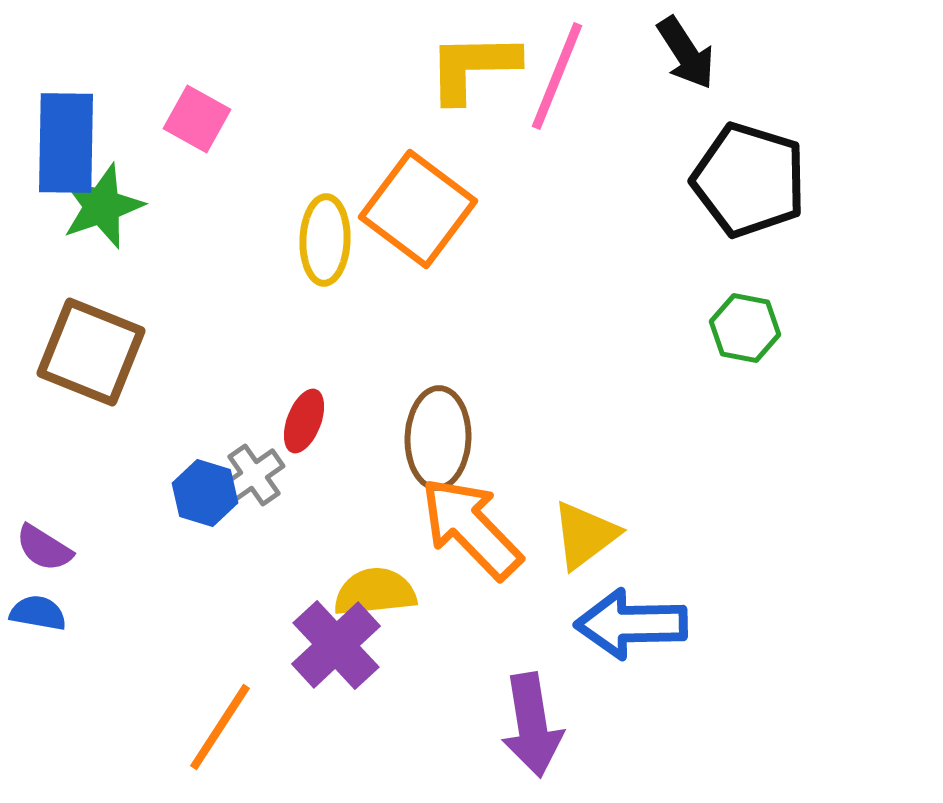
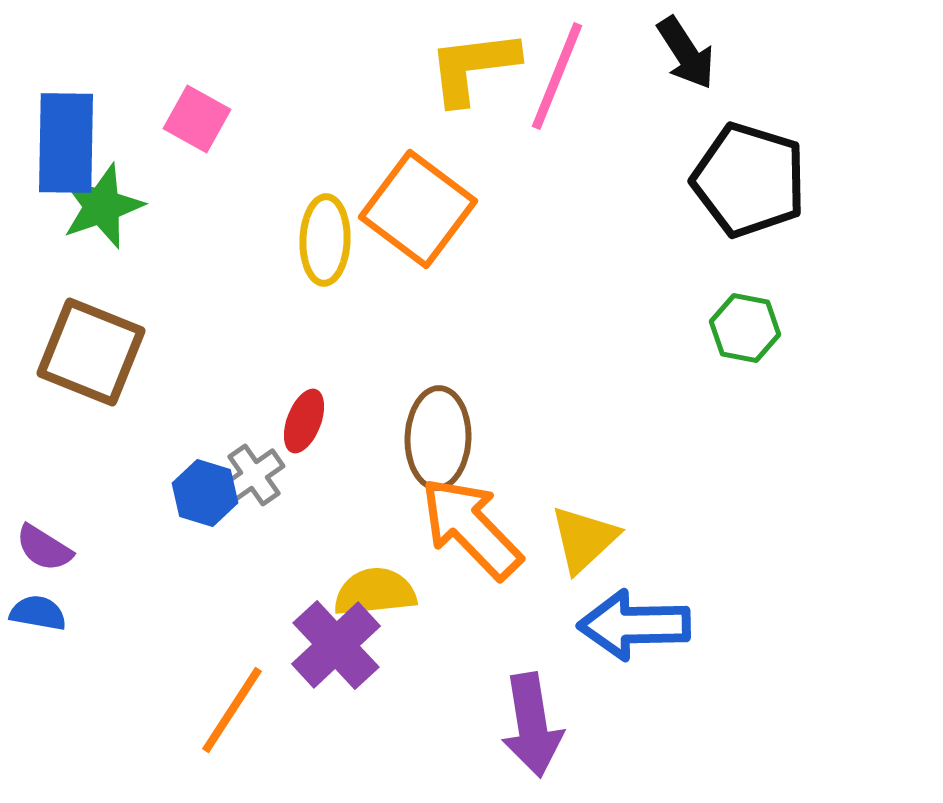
yellow L-shape: rotated 6 degrees counterclockwise
yellow triangle: moved 1 px left, 4 px down; rotated 6 degrees counterclockwise
blue arrow: moved 3 px right, 1 px down
orange line: moved 12 px right, 17 px up
